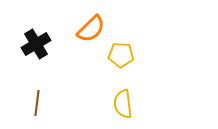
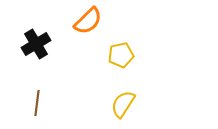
orange semicircle: moved 3 px left, 8 px up
yellow pentagon: rotated 15 degrees counterclockwise
yellow semicircle: rotated 40 degrees clockwise
